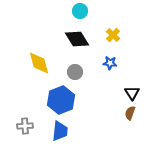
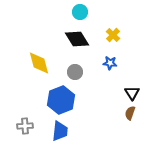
cyan circle: moved 1 px down
